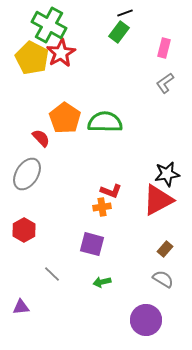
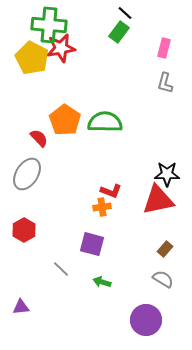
black line: rotated 63 degrees clockwise
green cross: rotated 24 degrees counterclockwise
red star: moved 5 px up; rotated 20 degrees clockwise
gray L-shape: rotated 40 degrees counterclockwise
orange pentagon: moved 2 px down
red semicircle: moved 2 px left
black star: rotated 10 degrees clockwise
red triangle: rotated 16 degrees clockwise
gray line: moved 9 px right, 5 px up
green arrow: rotated 30 degrees clockwise
